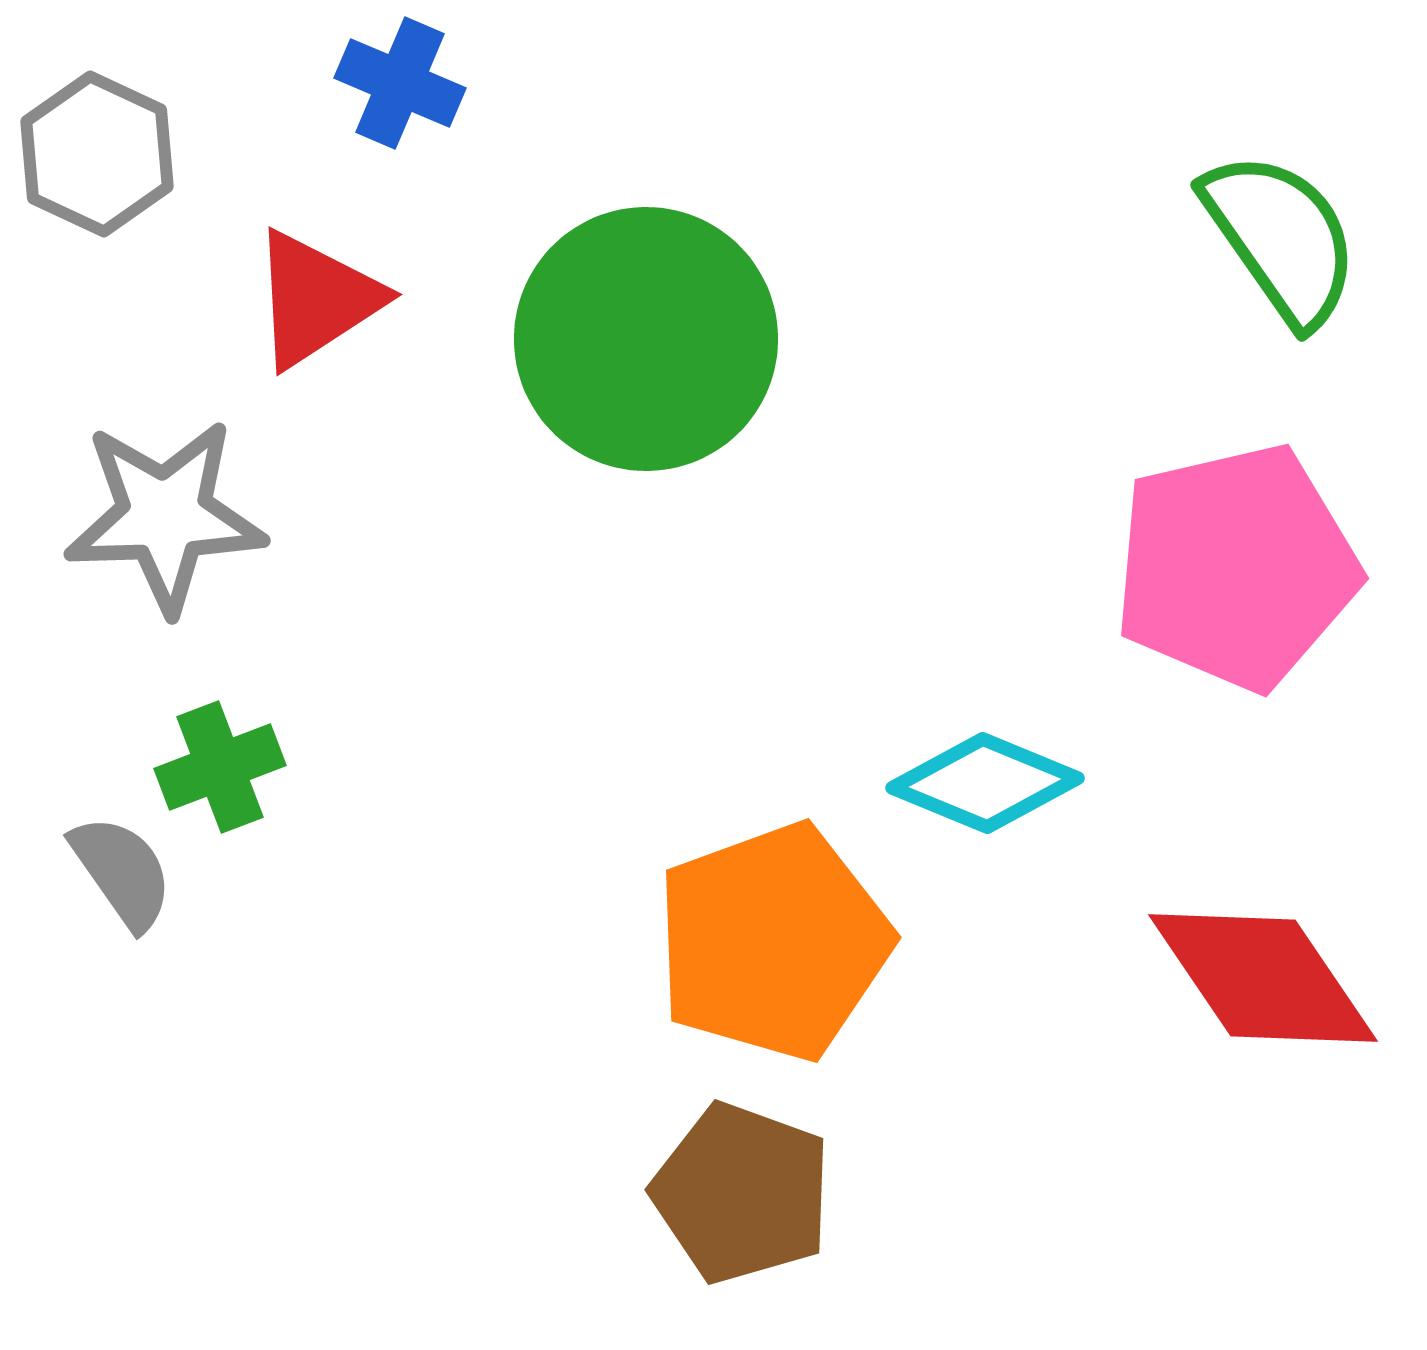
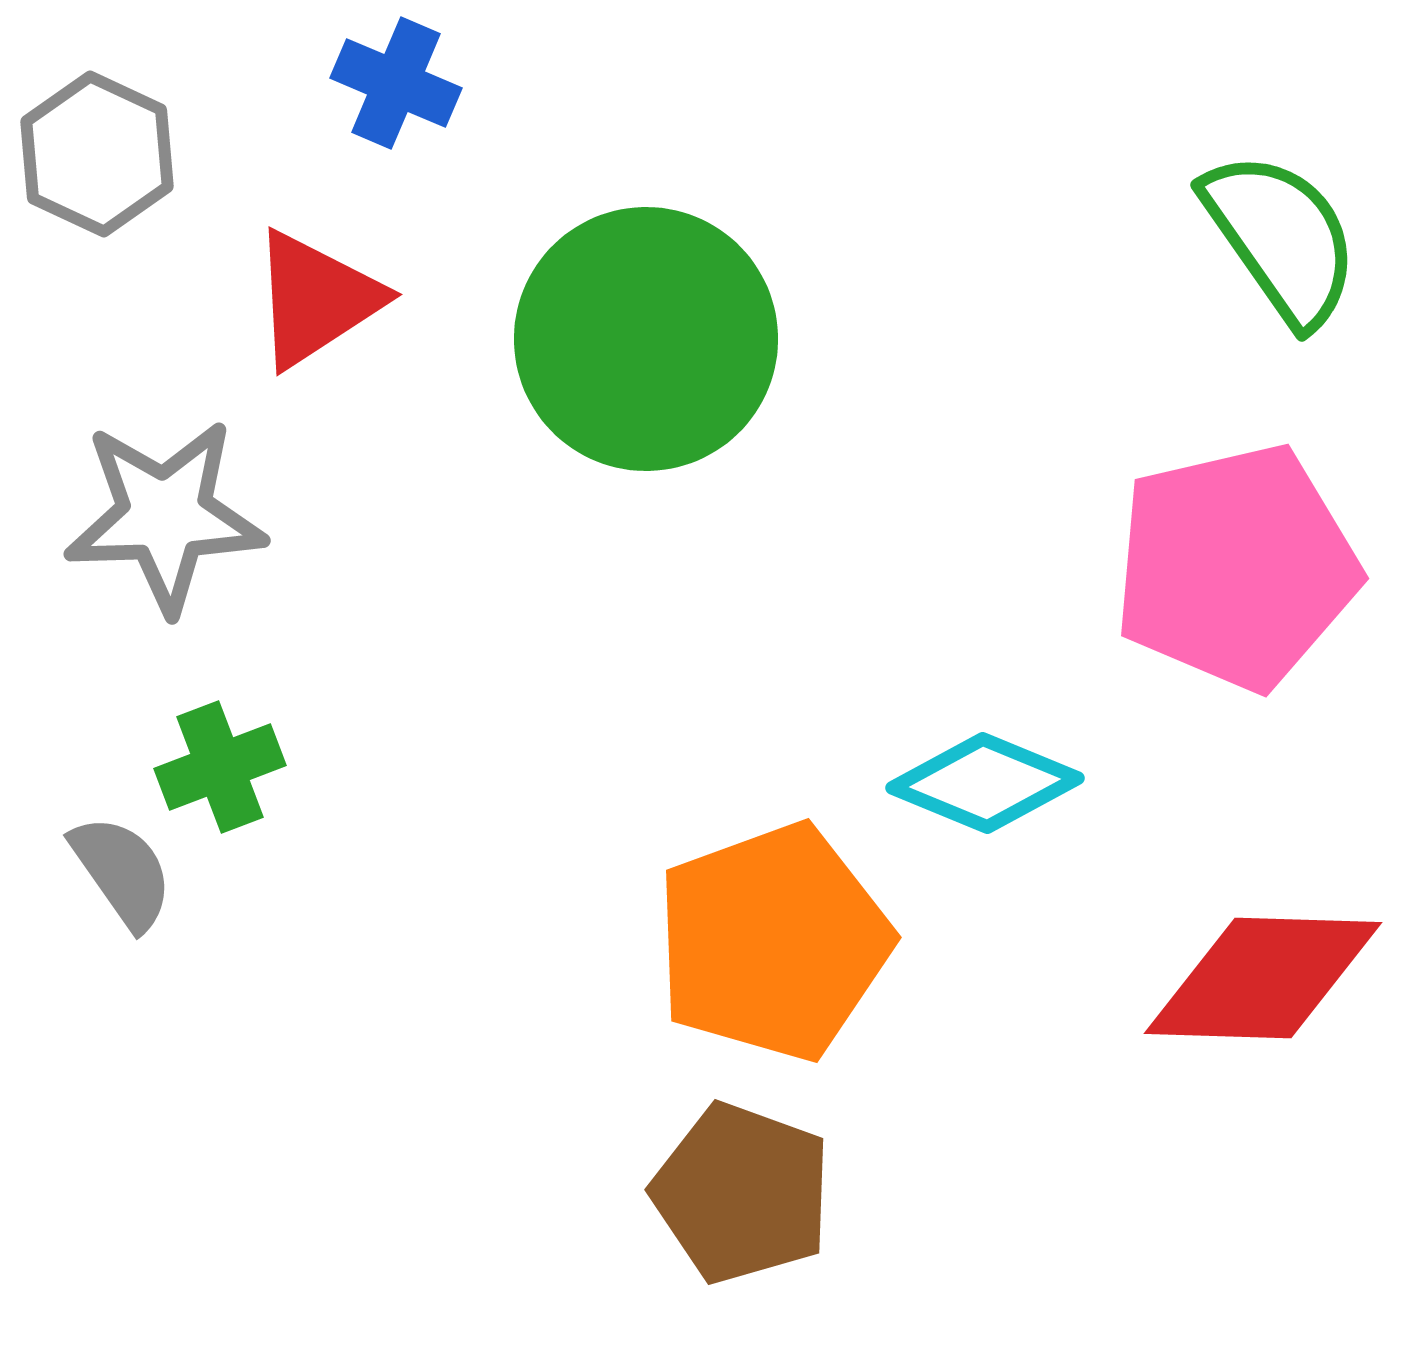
blue cross: moved 4 px left
red diamond: rotated 54 degrees counterclockwise
